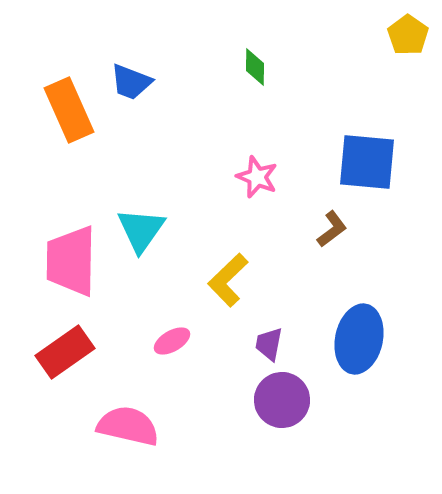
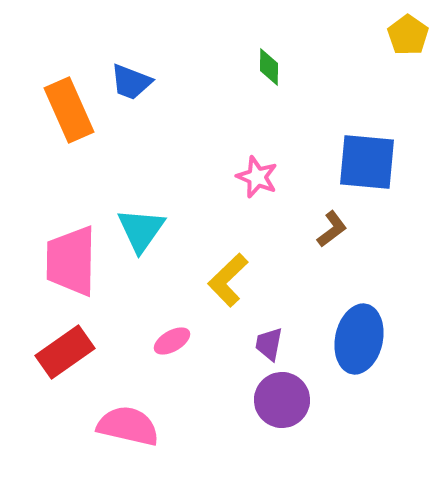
green diamond: moved 14 px right
